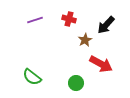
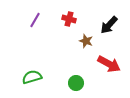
purple line: rotated 42 degrees counterclockwise
black arrow: moved 3 px right
brown star: moved 1 px right, 1 px down; rotated 24 degrees counterclockwise
red arrow: moved 8 px right
green semicircle: rotated 126 degrees clockwise
